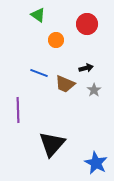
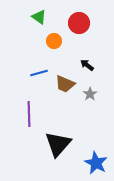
green triangle: moved 1 px right, 2 px down
red circle: moved 8 px left, 1 px up
orange circle: moved 2 px left, 1 px down
black arrow: moved 1 px right, 3 px up; rotated 128 degrees counterclockwise
blue line: rotated 36 degrees counterclockwise
gray star: moved 4 px left, 4 px down
purple line: moved 11 px right, 4 px down
black triangle: moved 6 px right
